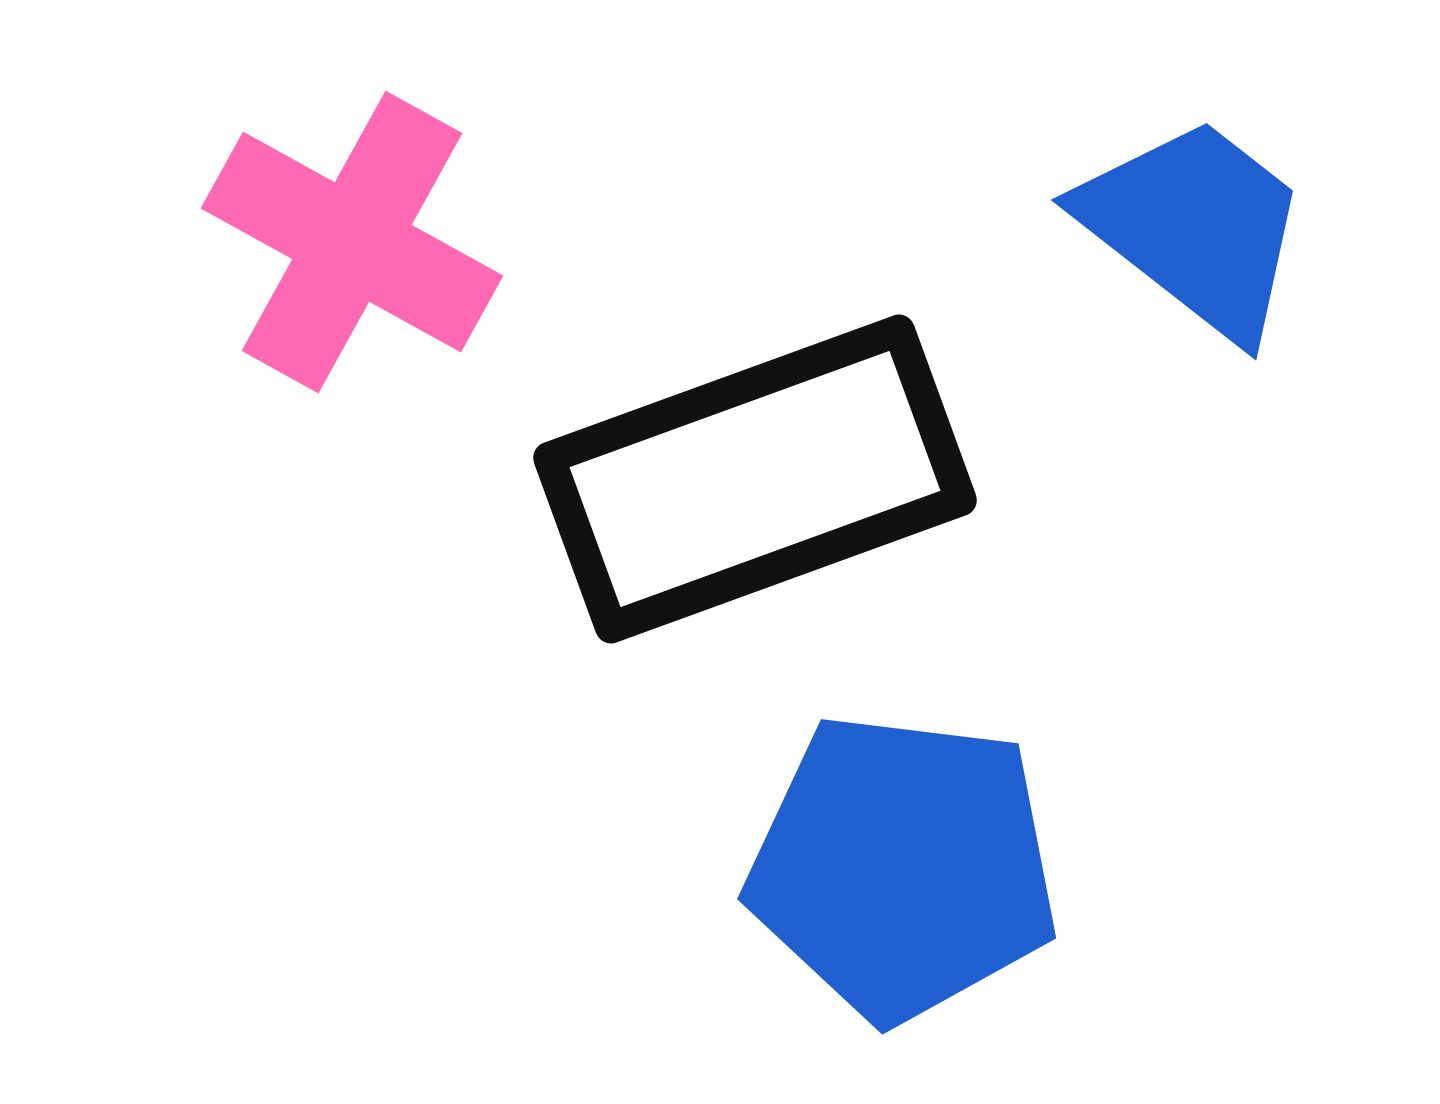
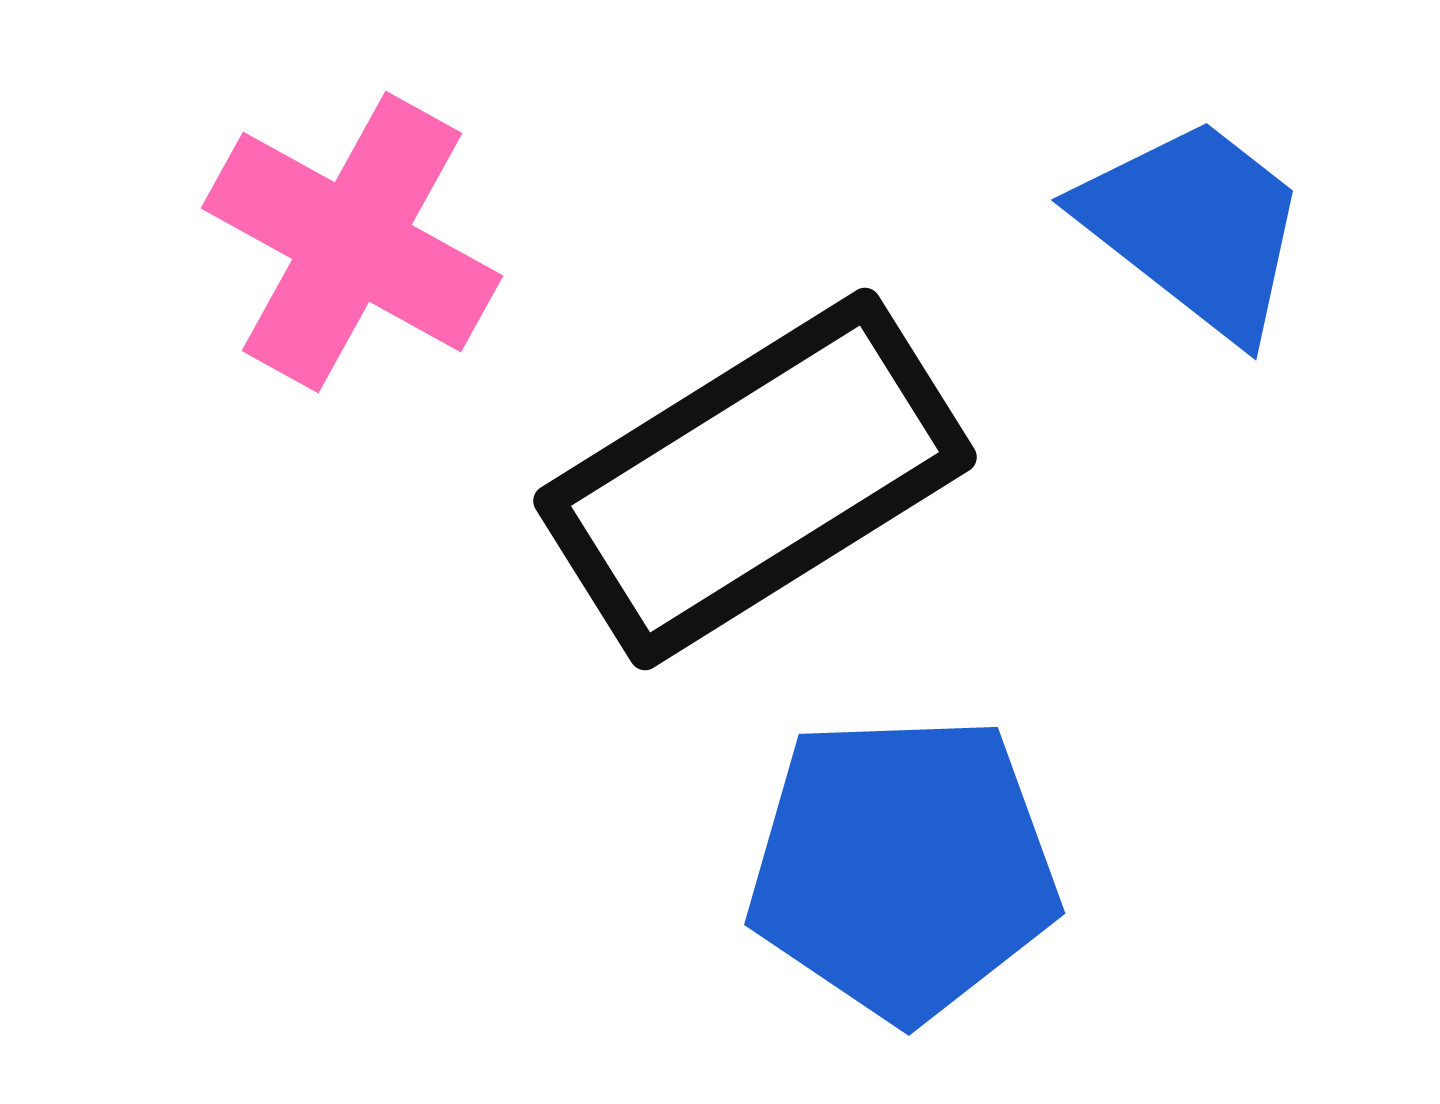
black rectangle: rotated 12 degrees counterclockwise
blue pentagon: rotated 9 degrees counterclockwise
